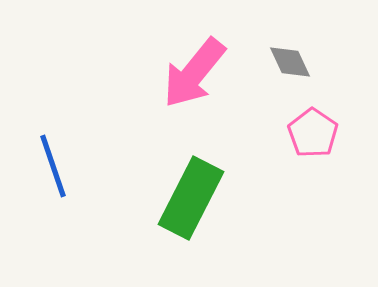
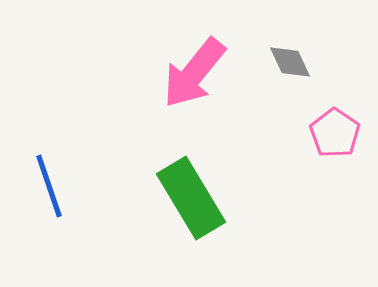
pink pentagon: moved 22 px right
blue line: moved 4 px left, 20 px down
green rectangle: rotated 58 degrees counterclockwise
